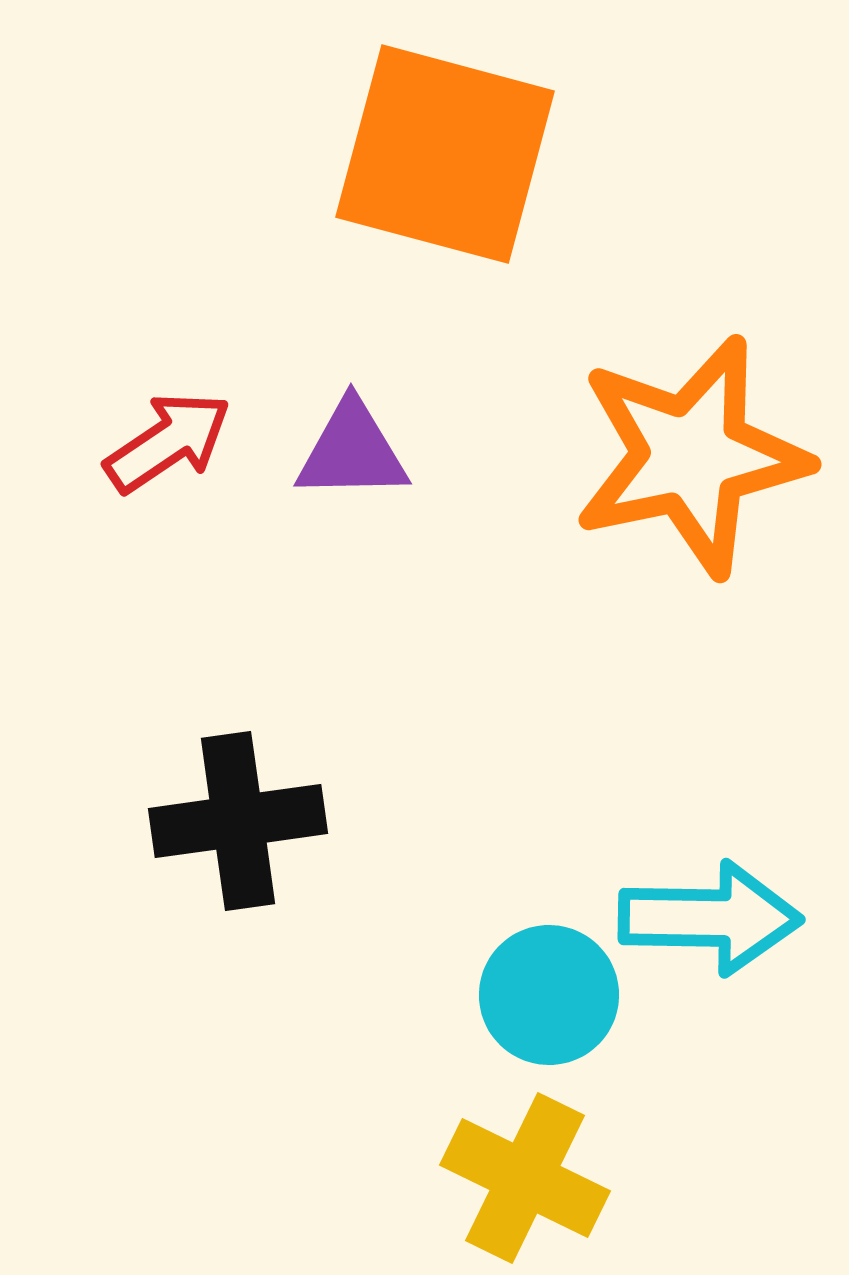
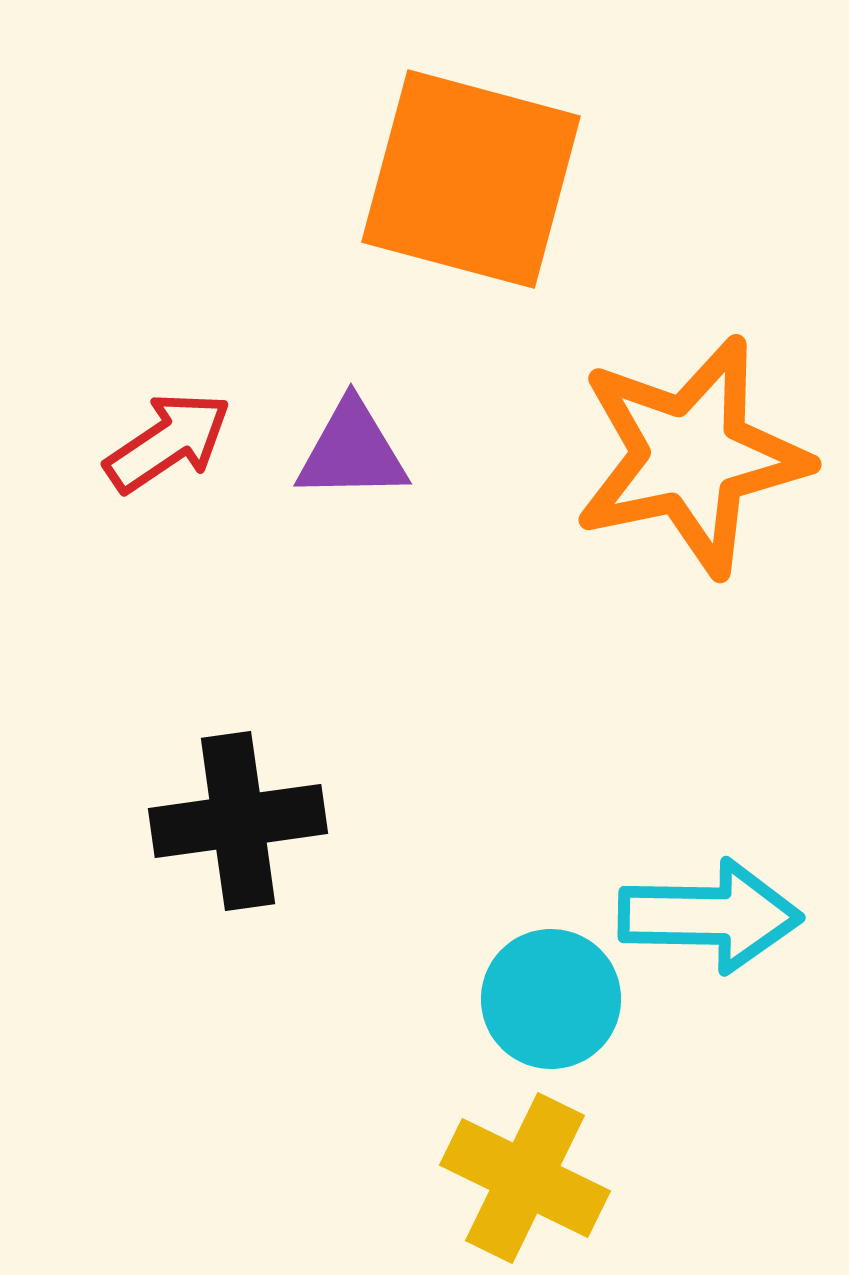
orange square: moved 26 px right, 25 px down
cyan arrow: moved 2 px up
cyan circle: moved 2 px right, 4 px down
